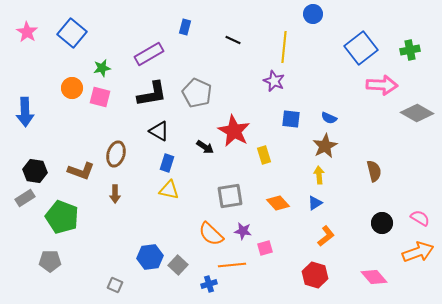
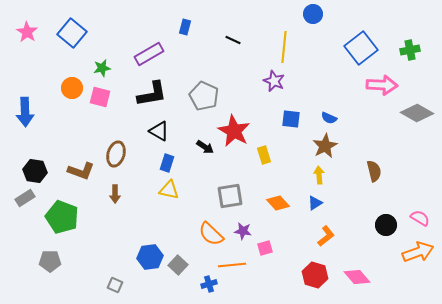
gray pentagon at (197, 93): moved 7 px right, 3 px down
black circle at (382, 223): moved 4 px right, 2 px down
pink diamond at (374, 277): moved 17 px left
